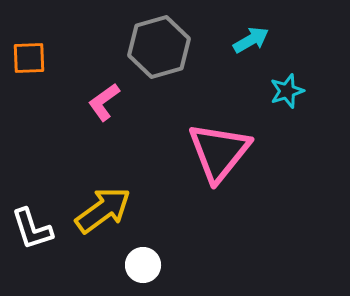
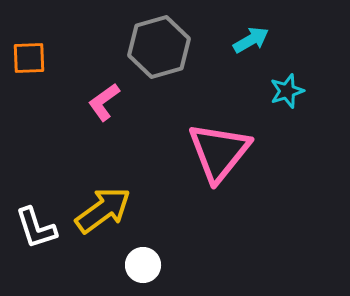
white L-shape: moved 4 px right, 1 px up
